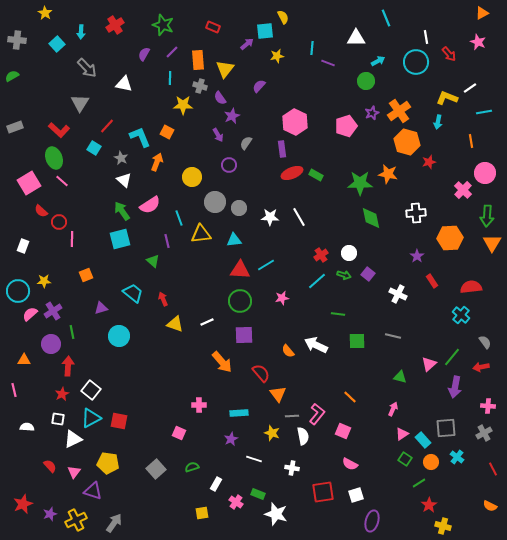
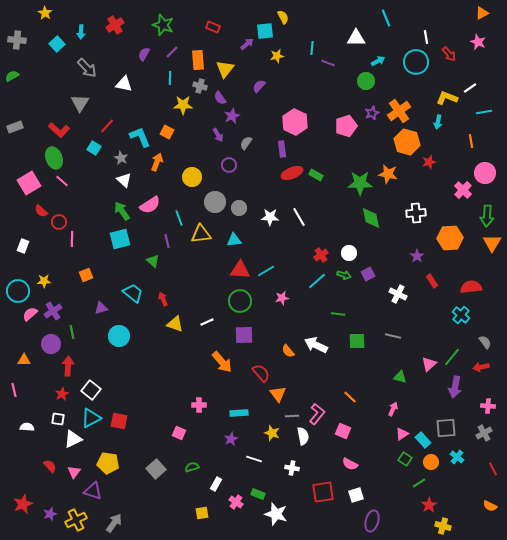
cyan line at (266, 265): moved 6 px down
purple square at (368, 274): rotated 24 degrees clockwise
